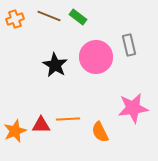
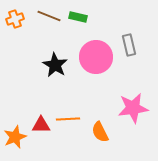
green rectangle: rotated 24 degrees counterclockwise
orange star: moved 6 px down
